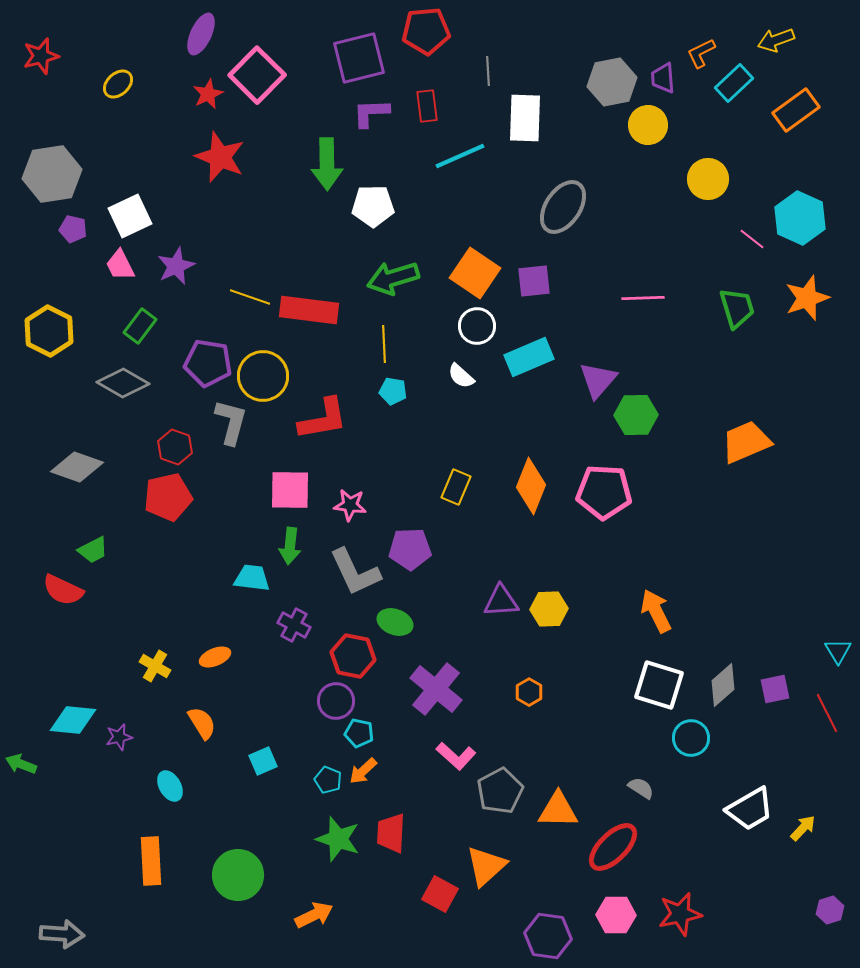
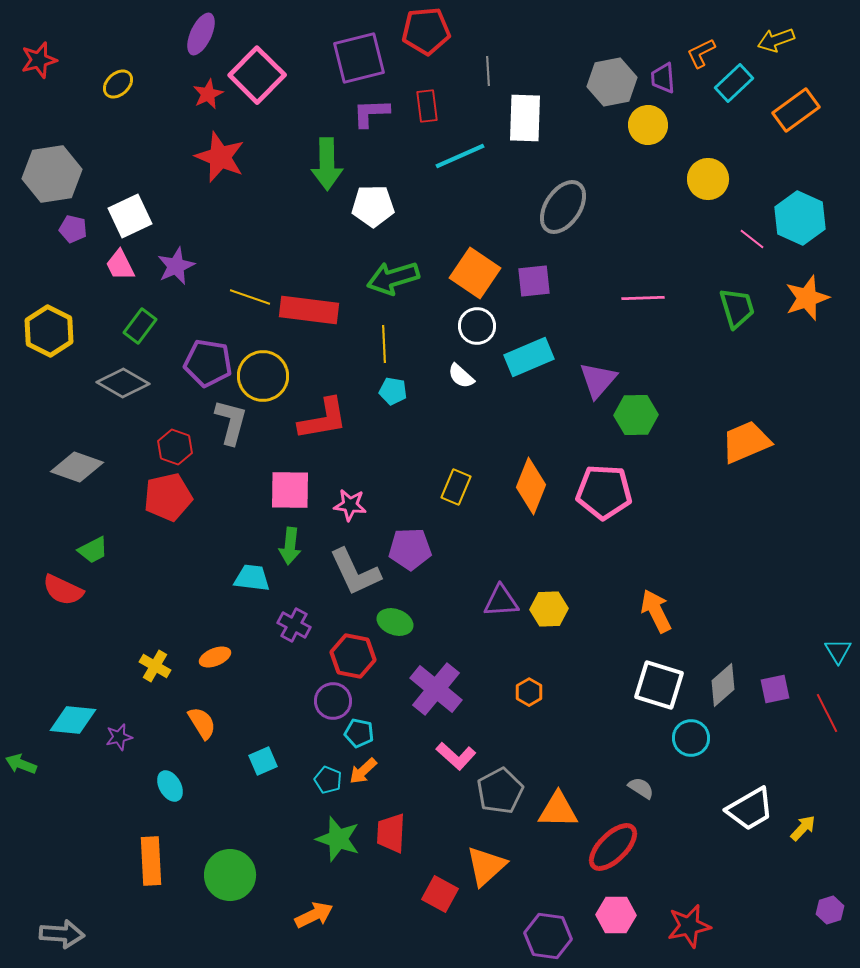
red star at (41, 56): moved 2 px left, 4 px down
purple circle at (336, 701): moved 3 px left
green circle at (238, 875): moved 8 px left
red star at (680, 914): moved 9 px right, 12 px down
